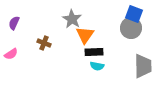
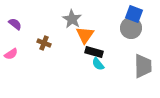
purple semicircle: moved 1 px right, 1 px down; rotated 104 degrees clockwise
black rectangle: rotated 18 degrees clockwise
cyan semicircle: moved 1 px right, 2 px up; rotated 40 degrees clockwise
